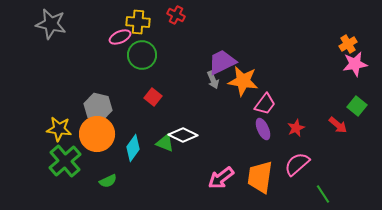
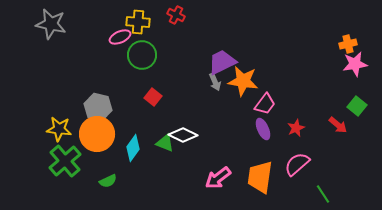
orange cross: rotated 18 degrees clockwise
gray arrow: moved 2 px right, 2 px down
pink arrow: moved 3 px left
